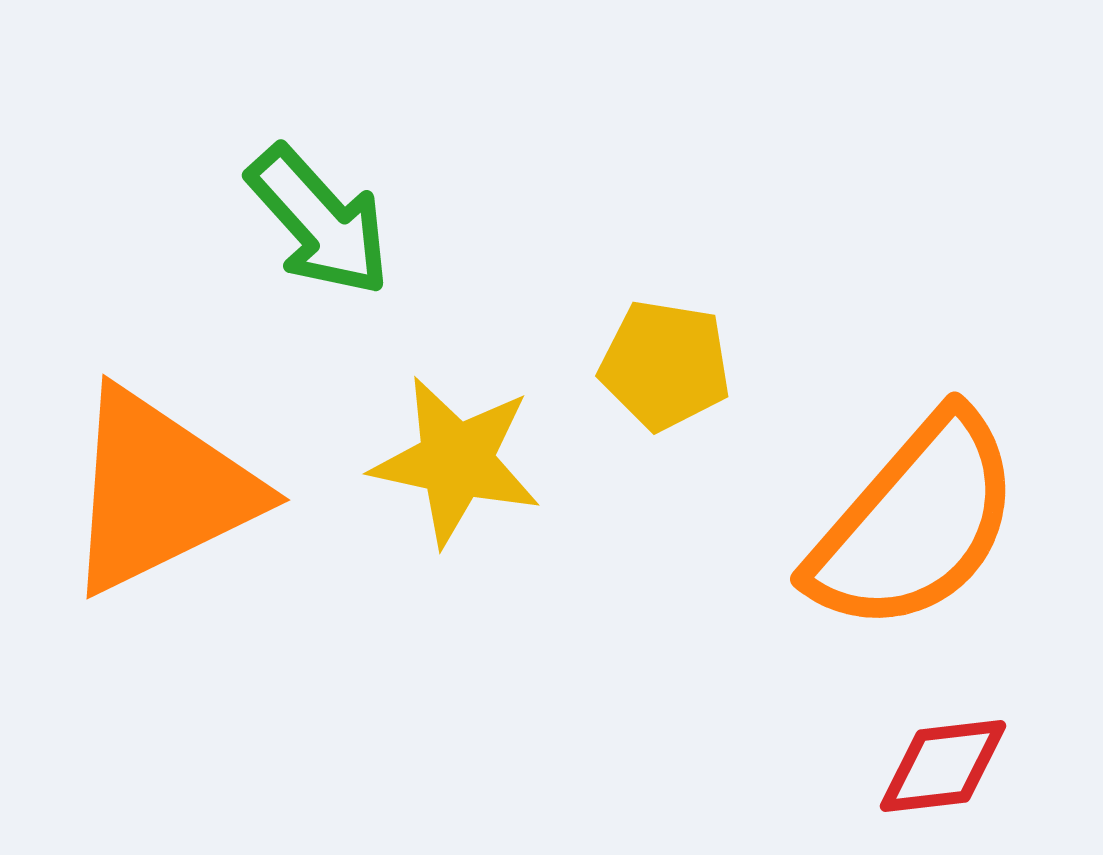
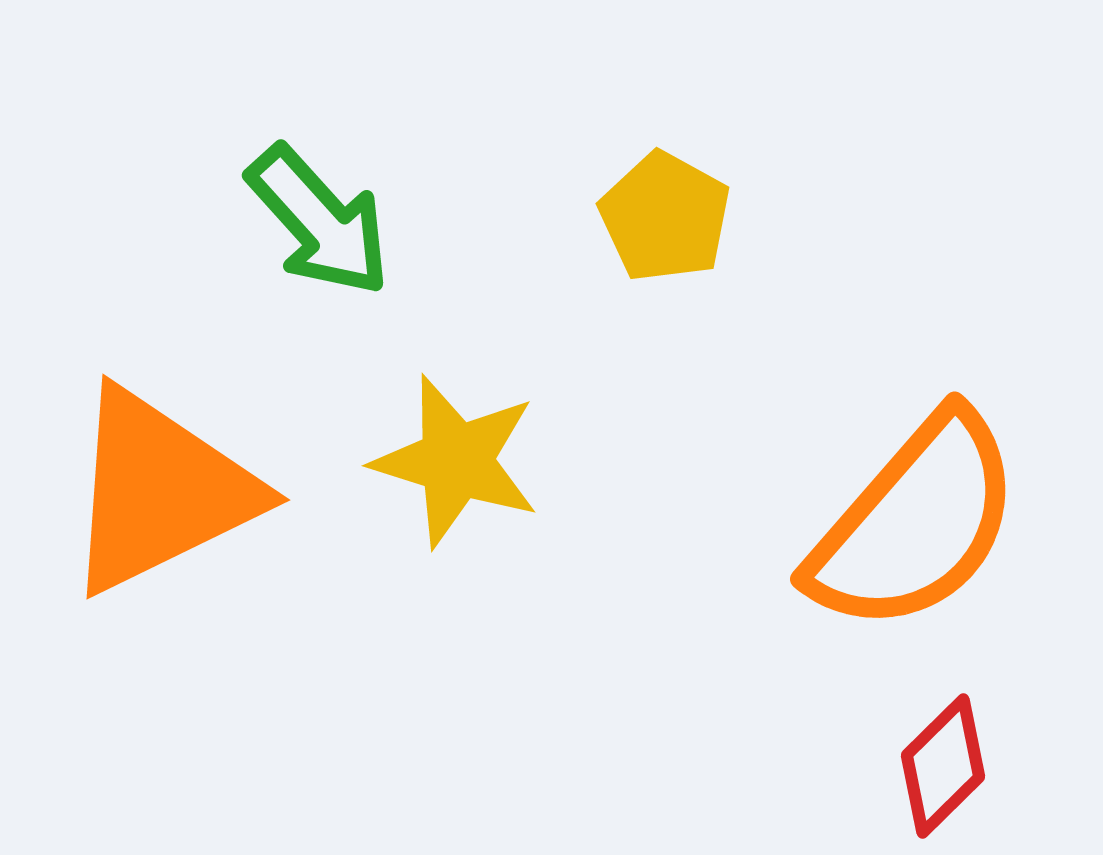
yellow pentagon: moved 148 px up; rotated 20 degrees clockwise
yellow star: rotated 5 degrees clockwise
red diamond: rotated 38 degrees counterclockwise
